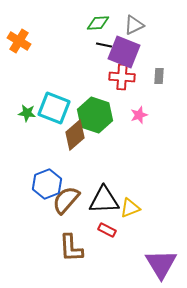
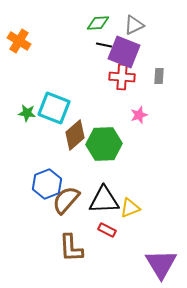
green hexagon: moved 9 px right, 29 px down; rotated 20 degrees counterclockwise
